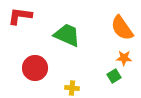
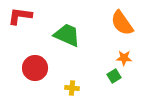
orange semicircle: moved 5 px up
